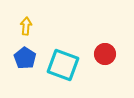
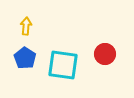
cyan square: rotated 12 degrees counterclockwise
